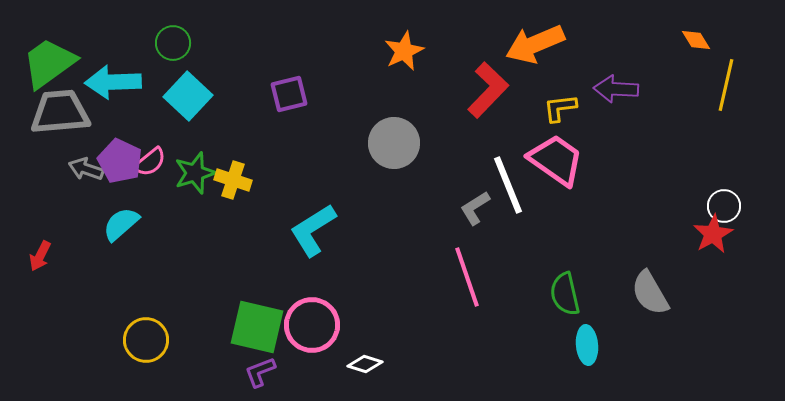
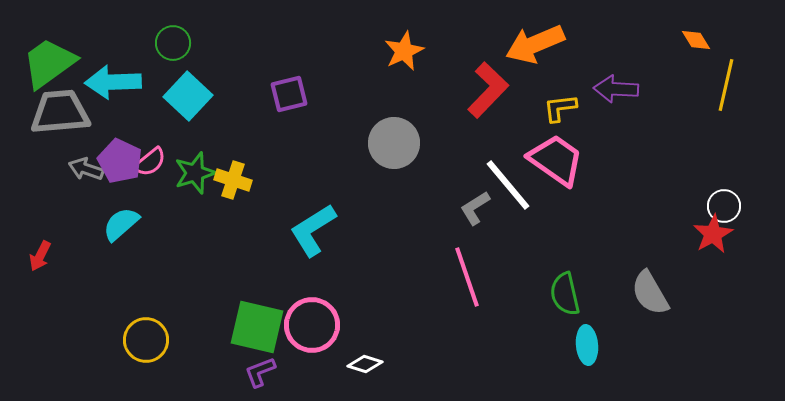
white line: rotated 18 degrees counterclockwise
